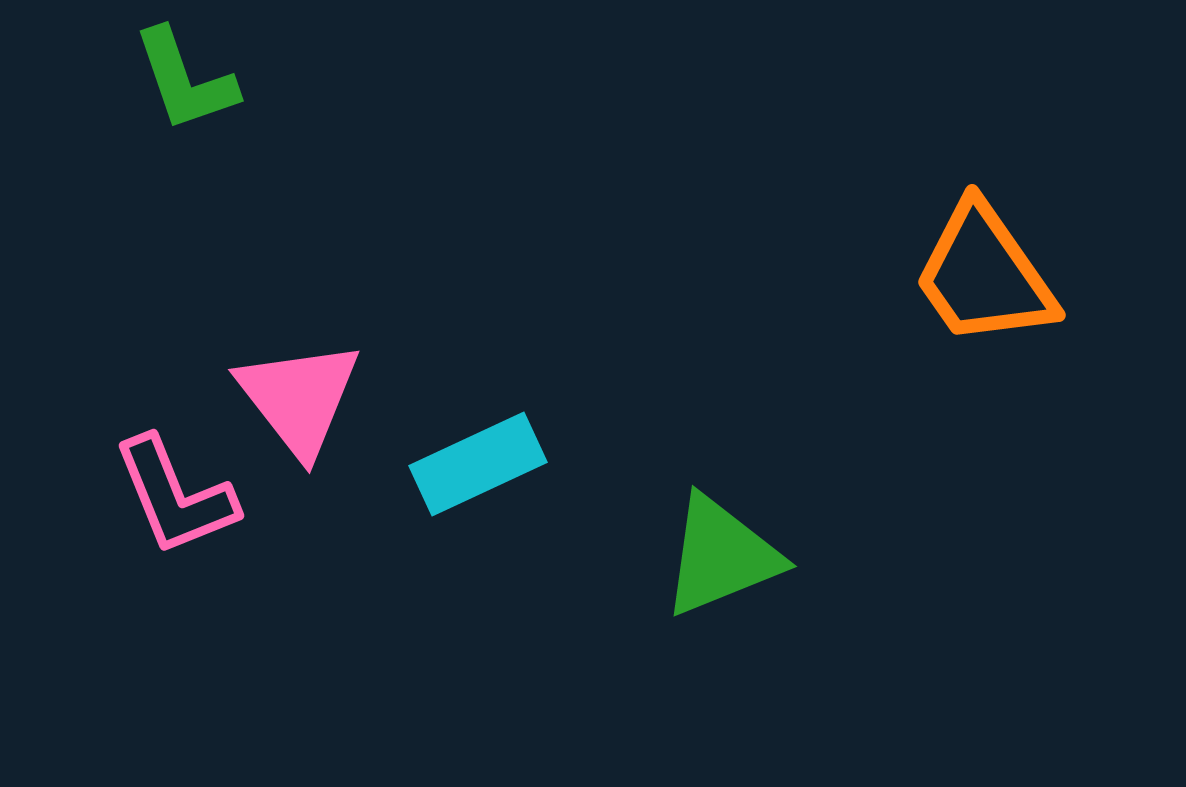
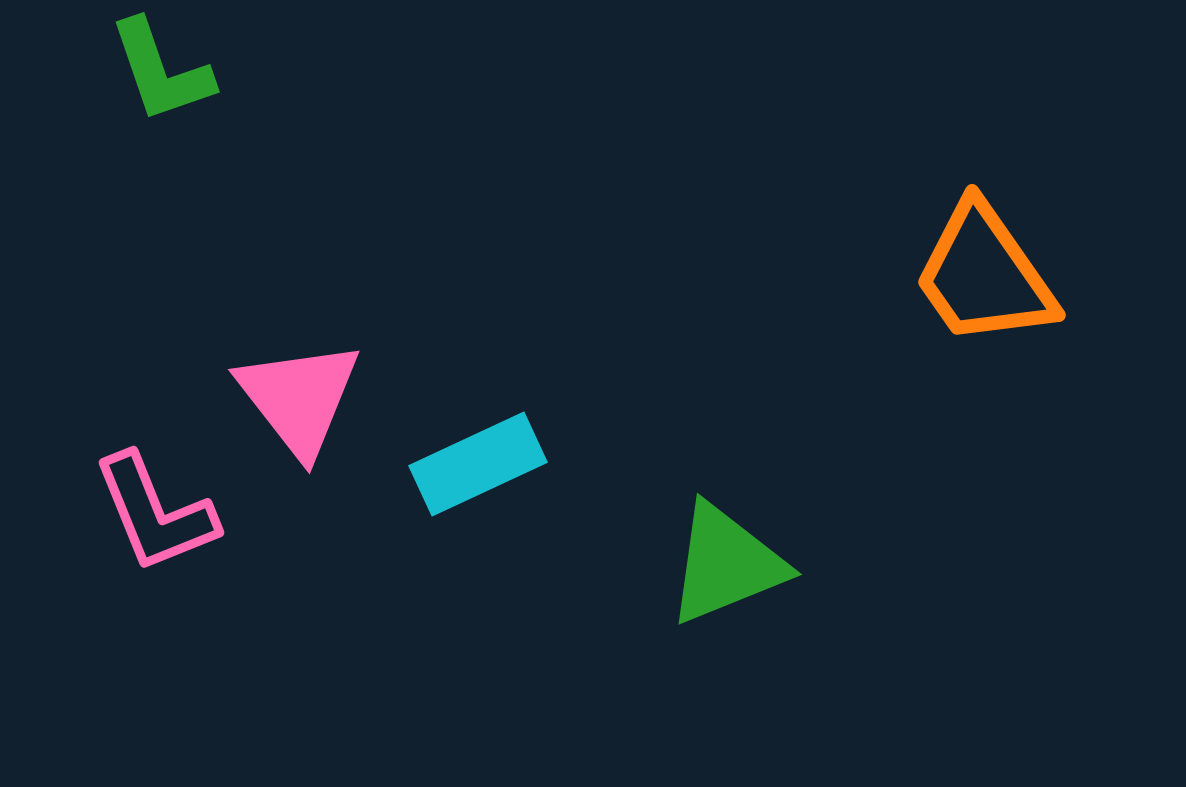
green L-shape: moved 24 px left, 9 px up
pink L-shape: moved 20 px left, 17 px down
green triangle: moved 5 px right, 8 px down
